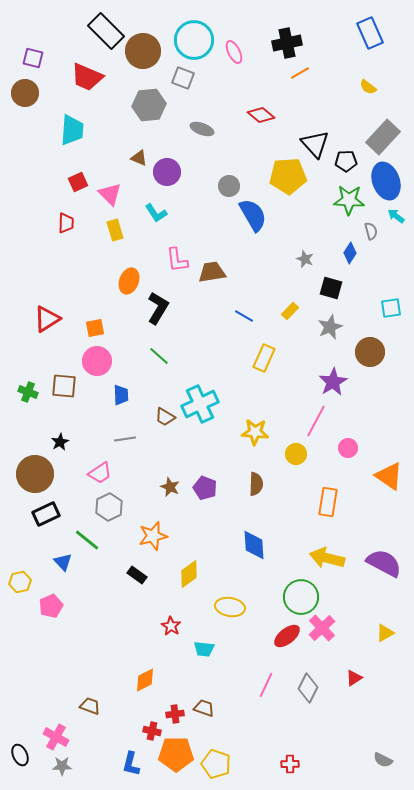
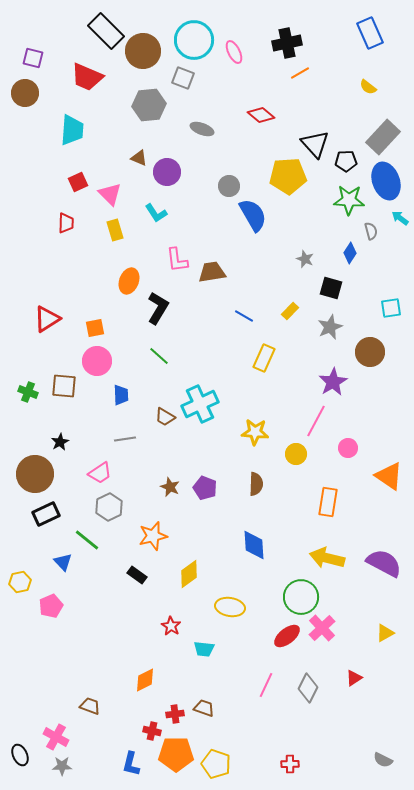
cyan arrow at (396, 216): moved 4 px right, 2 px down
